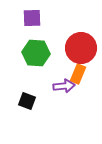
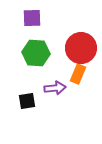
purple arrow: moved 9 px left, 2 px down
black square: rotated 30 degrees counterclockwise
